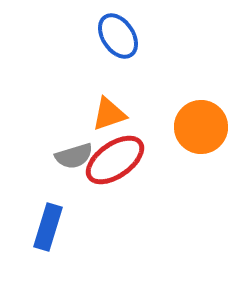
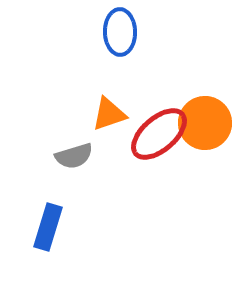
blue ellipse: moved 2 px right, 4 px up; rotated 33 degrees clockwise
orange circle: moved 4 px right, 4 px up
red ellipse: moved 44 px right, 26 px up; rotated 6 degrees counterclockwise
